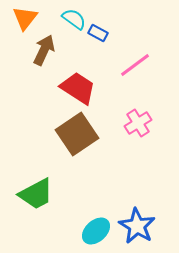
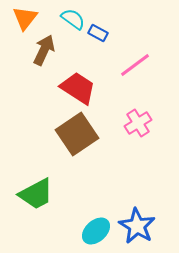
cyan semicircle: moved 1 px left
